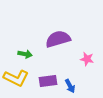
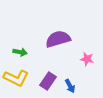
green arrow: moved 5 px left, 2 px up
purple rectangle: rotated 48 degrees counterclockwise
